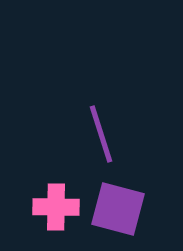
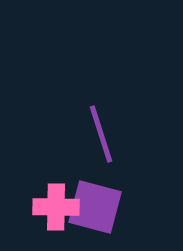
purple square: moved 23 px left, 2 px up
